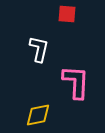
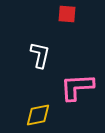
white L-shape: moved 1 px right, 6 px down
pink L-shape: moved 1 px right, 5 px down; rotated 96 degrees counterclockwise
